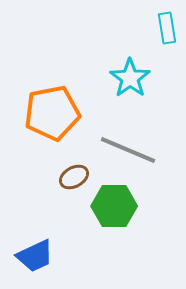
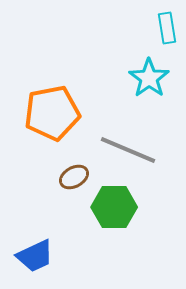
cyan star: moved 19 px right
green hexagon: moved 1 px down
